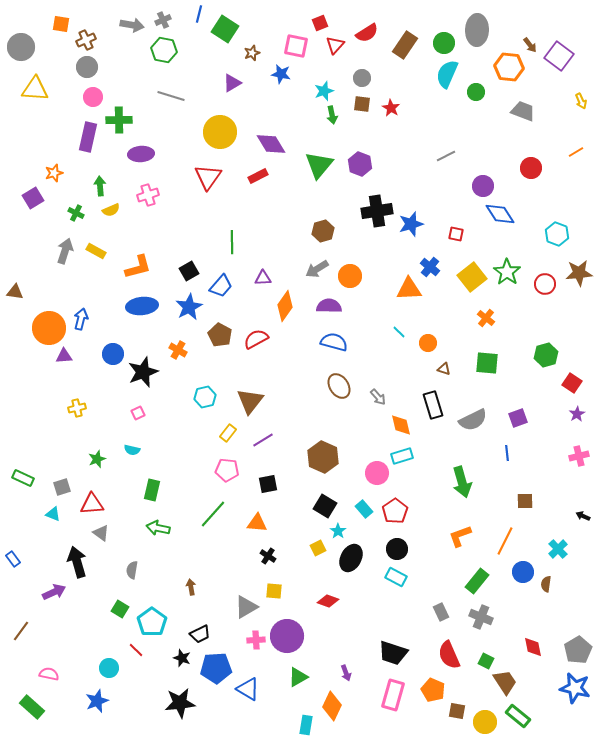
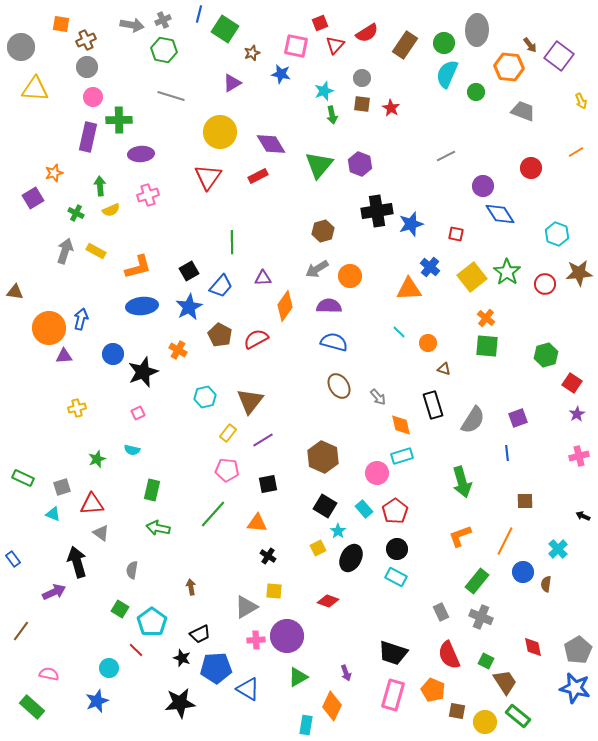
green square at (487, 363): moved 17 px up
gray semicircle at (473, 420): rotated 32 degrees counterclockwise
